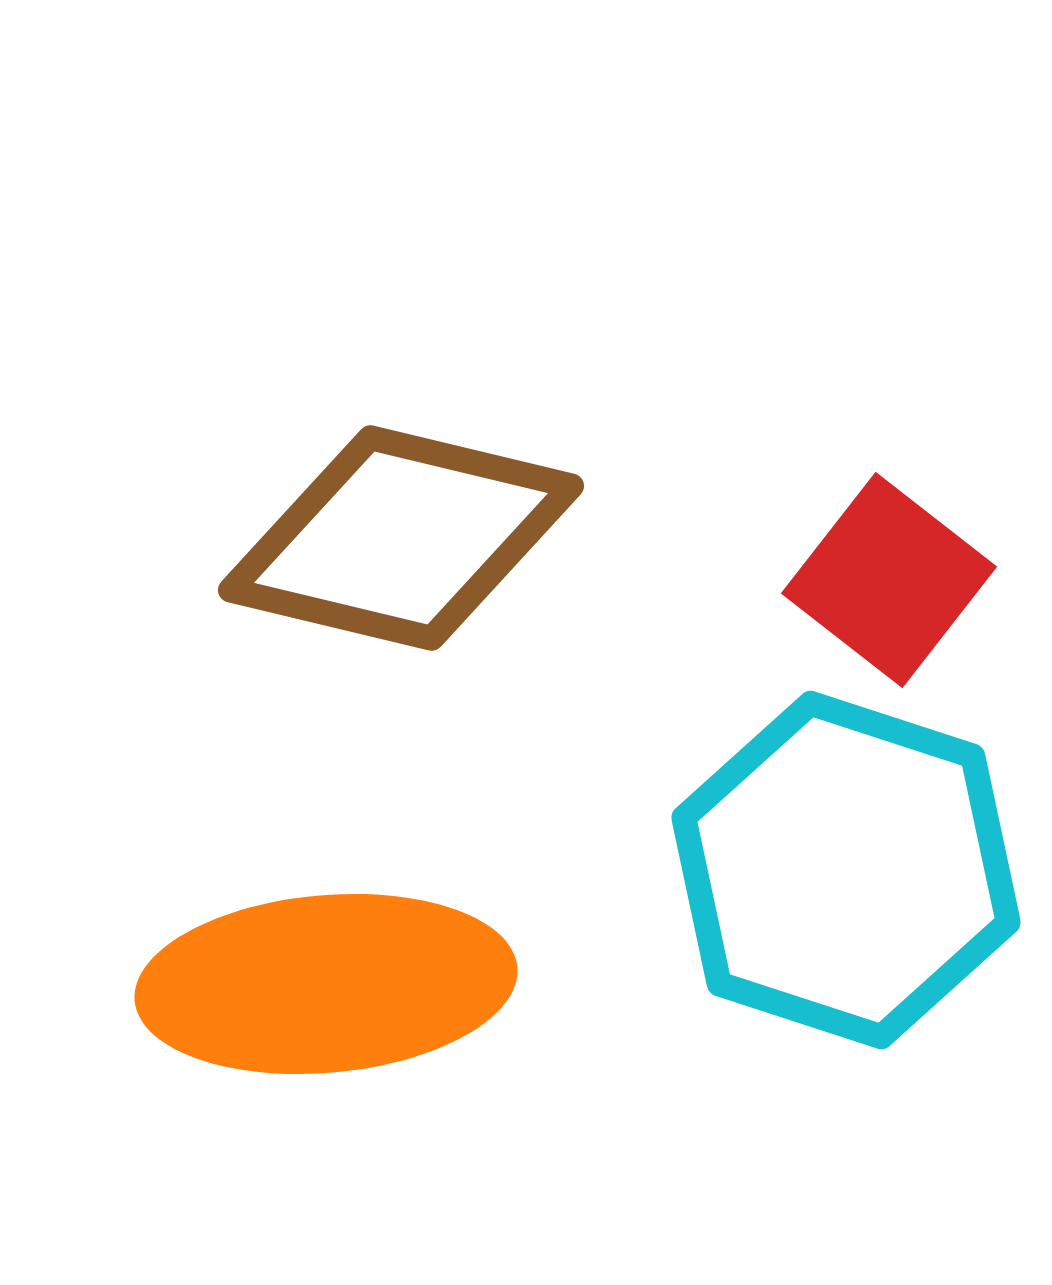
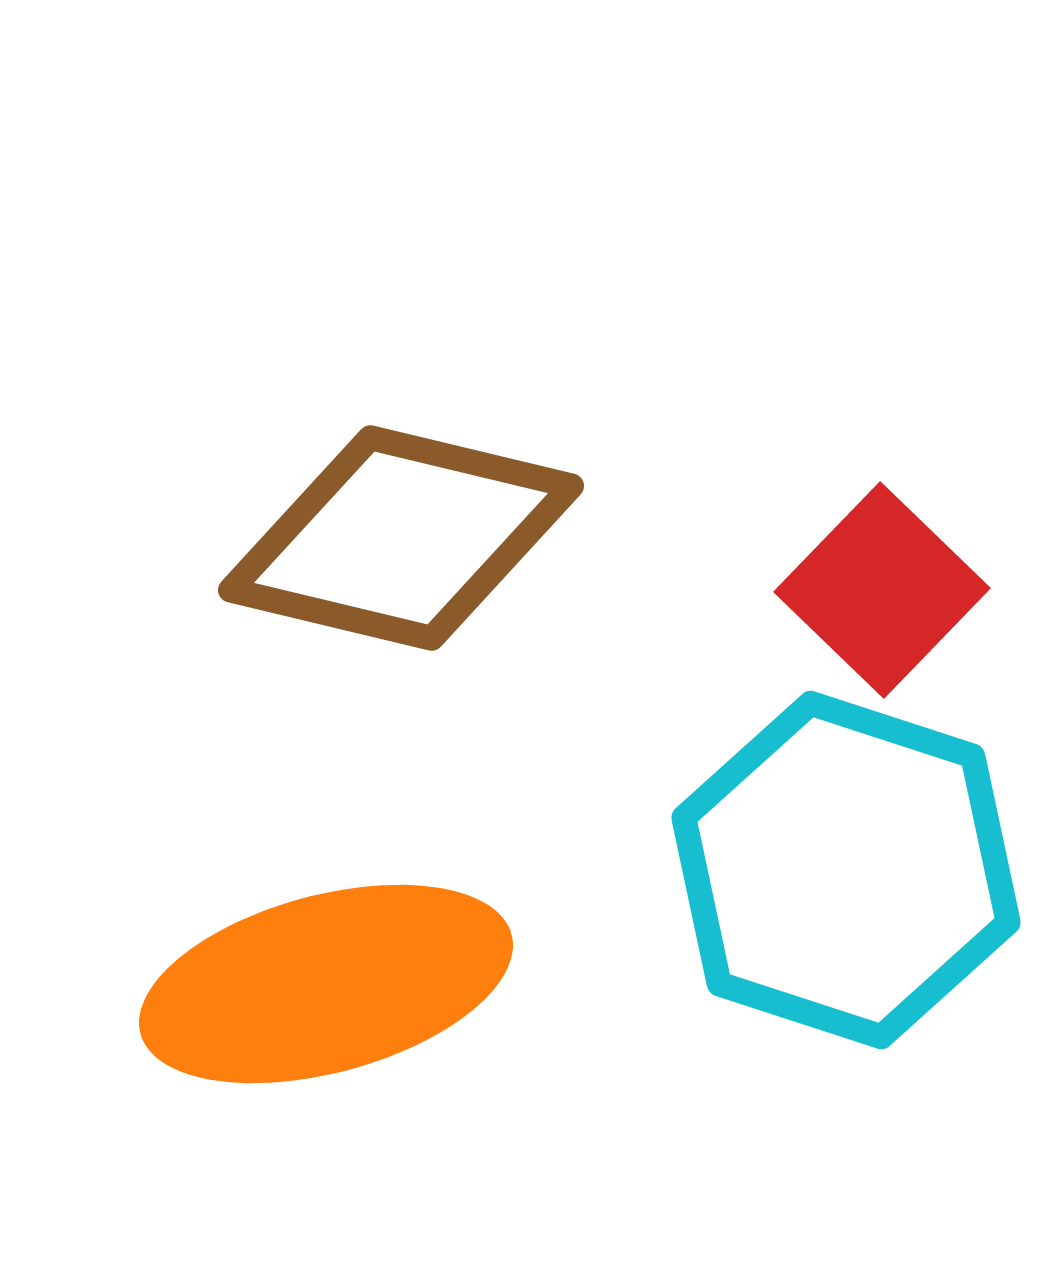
red square: moved 7 px left, 10 px down; rotated 6 degrees clockwise
orange ellipse: rotated 10 degrees counterclockwise
